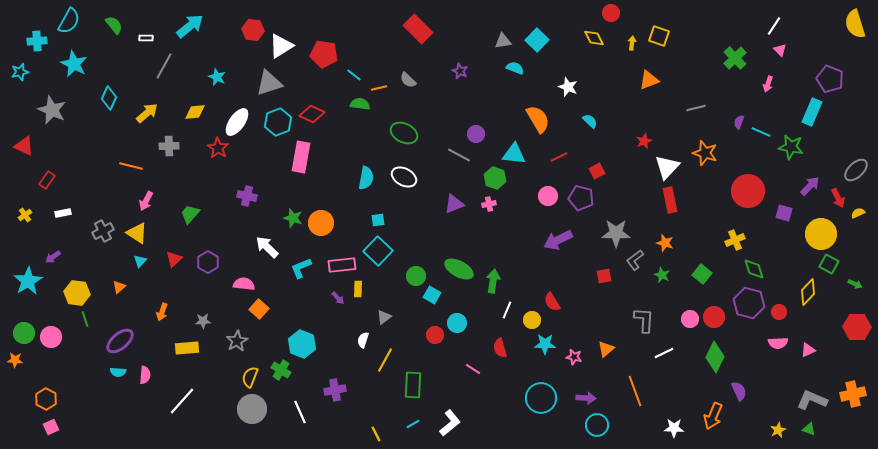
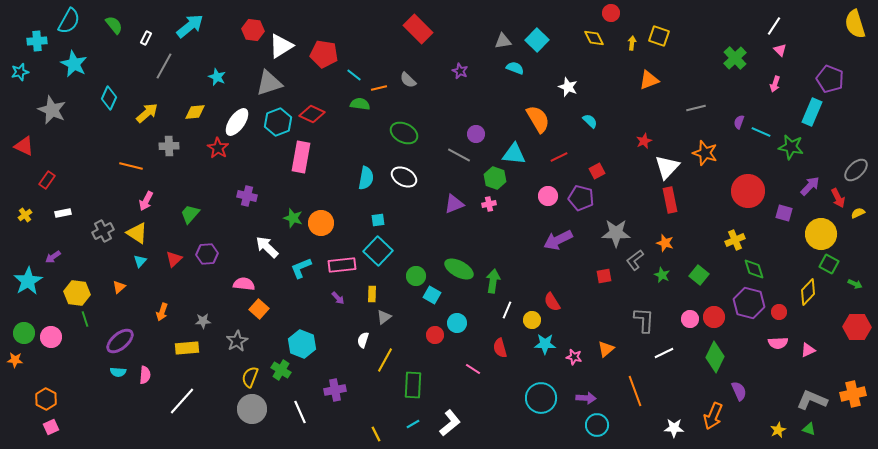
white rectangle at (146, 38): rotated 64 degrees counterclockwise
pink arrow at (768, 84): moved 7 px right
purple hexagon at (208, 262): moved 1 px left, 8 px up; rotated 25 degrees clockwise
green square at (702, 274): moved 3 px left, 1 px down
yellow rectangle at (358, 289): moved 14 px right, 5 px down
